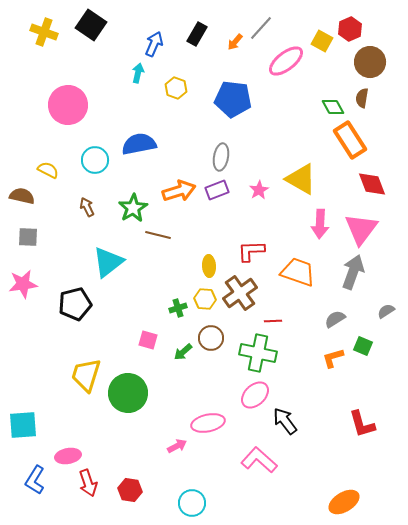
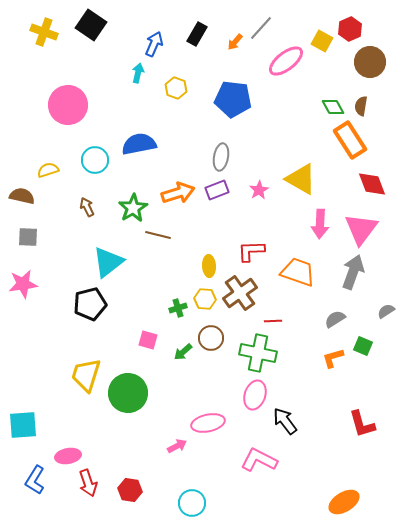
brown semicircle at (362, 98): moved 1 px left, 8 px down
yellow semicircle at (48, 170): rotated 45 degrees counterclockwise
orange arrow at (179, 191): moved 1 px left, 2 px down
black pentagon at (75, 304): moved 15 px right
pink ellipse at (255, 395): rotated 28 degrees counterclockwise
pink L-shape at (259, 460): rotated 15 degrees counterclockwise
